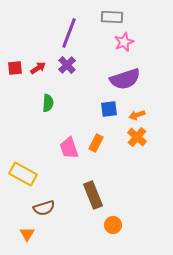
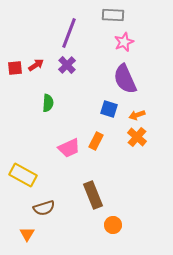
gray rectangle: moved 1 px right, 2 px up
red arrow: moved 2 px left, 3 px up
purple semicircle: rotated 84 degrees clockwise
blue square: rotated 24 degrees clockwise
orange rectangle: moved 2 px up
pink trapezoid: rotated 95 degrees counterclockwise
yellow rectangle: moved 1 px down
